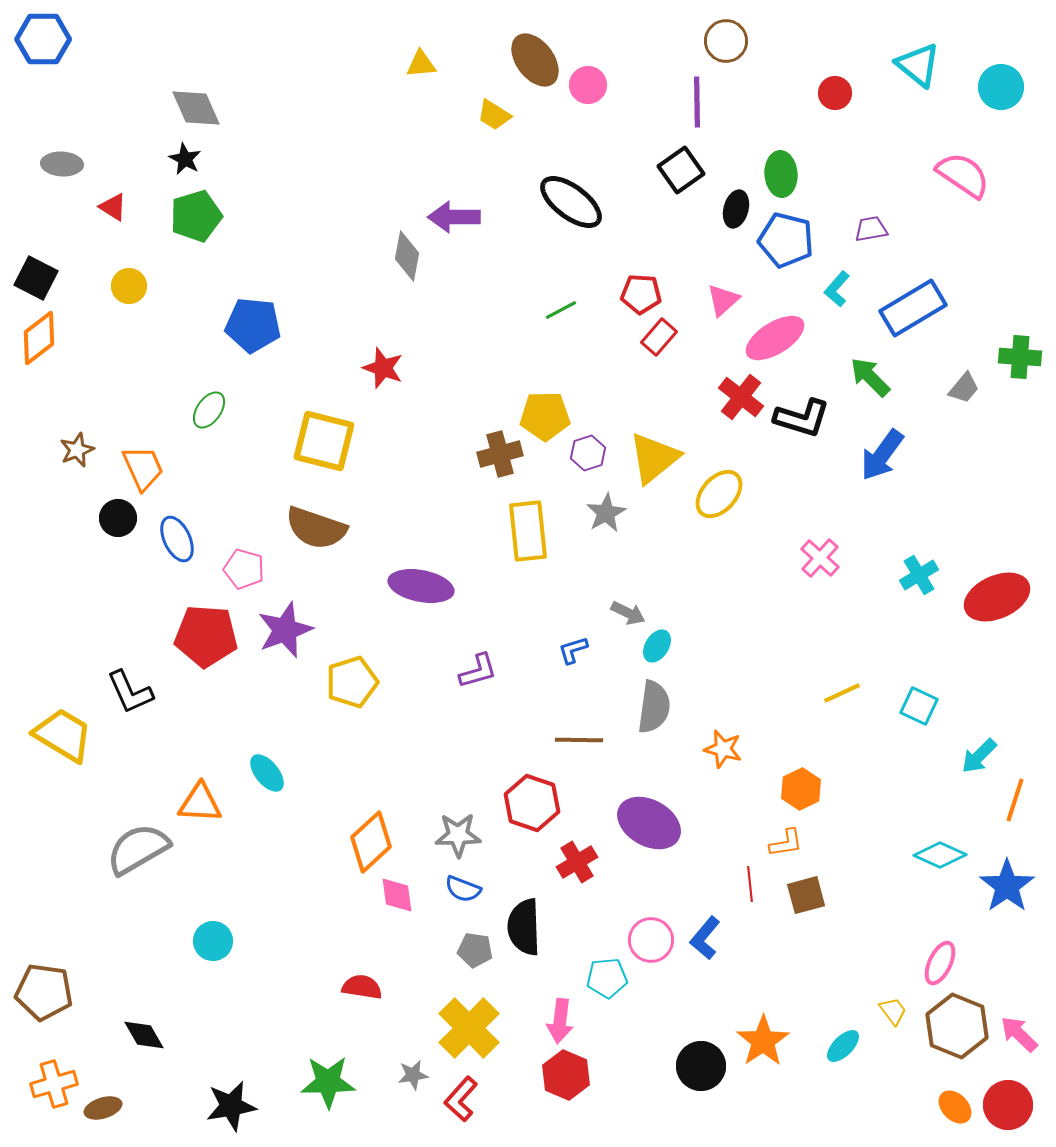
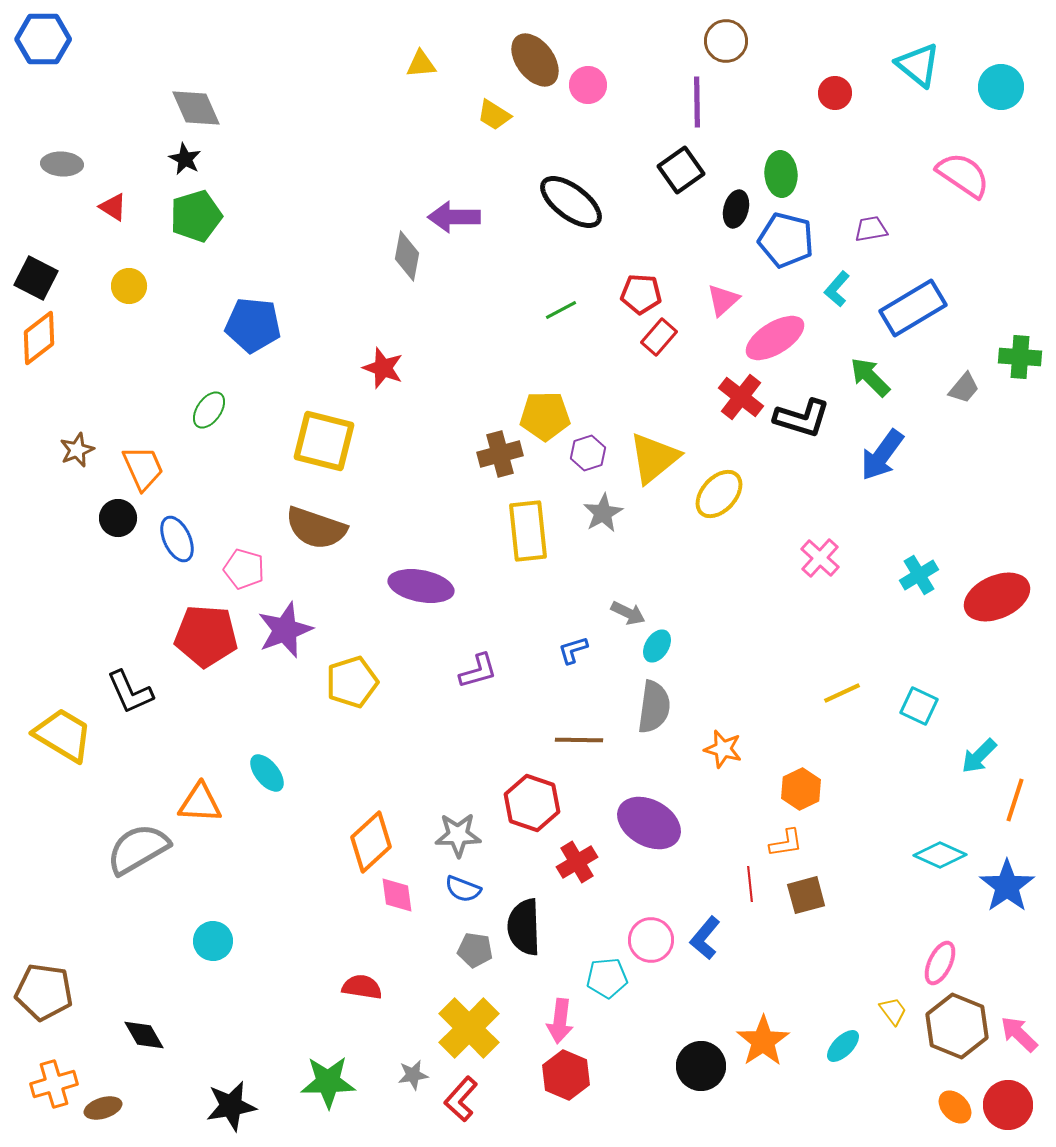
gray star at (606, 513): moved 3 px left
